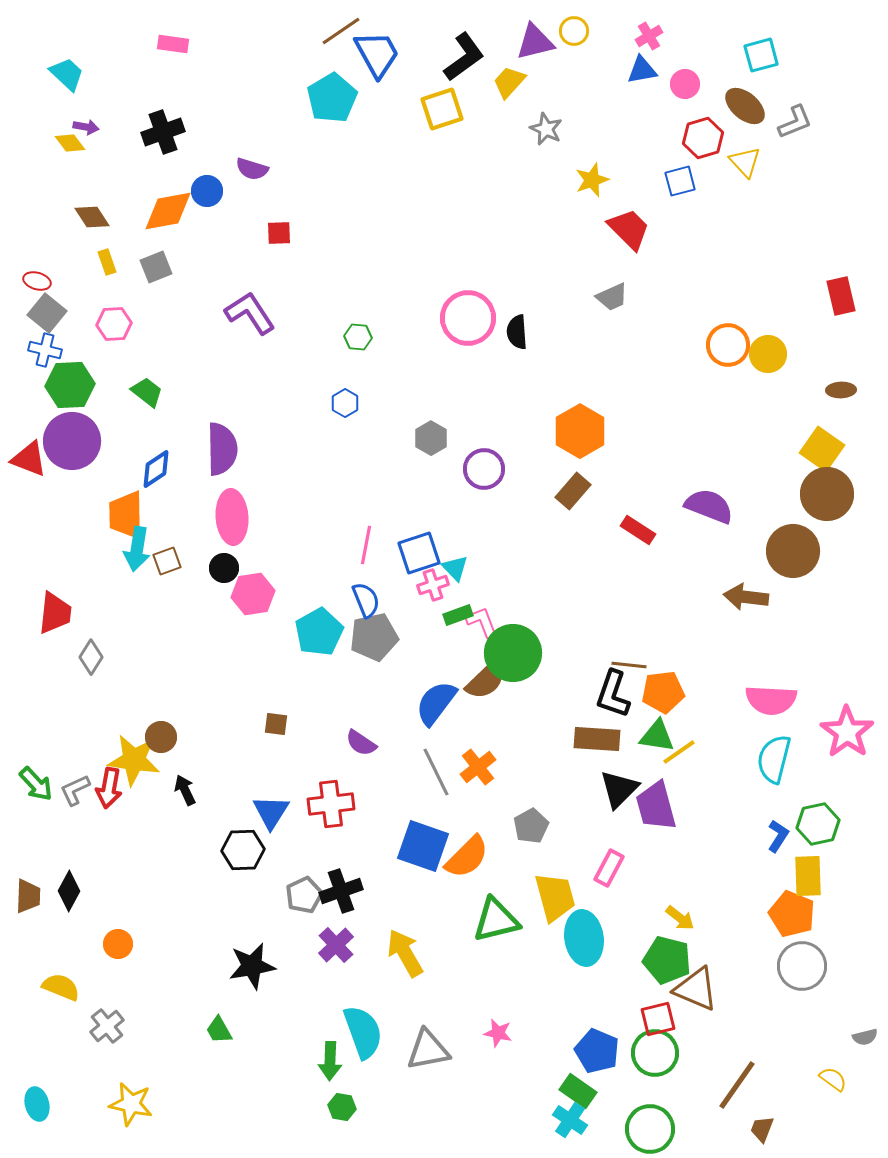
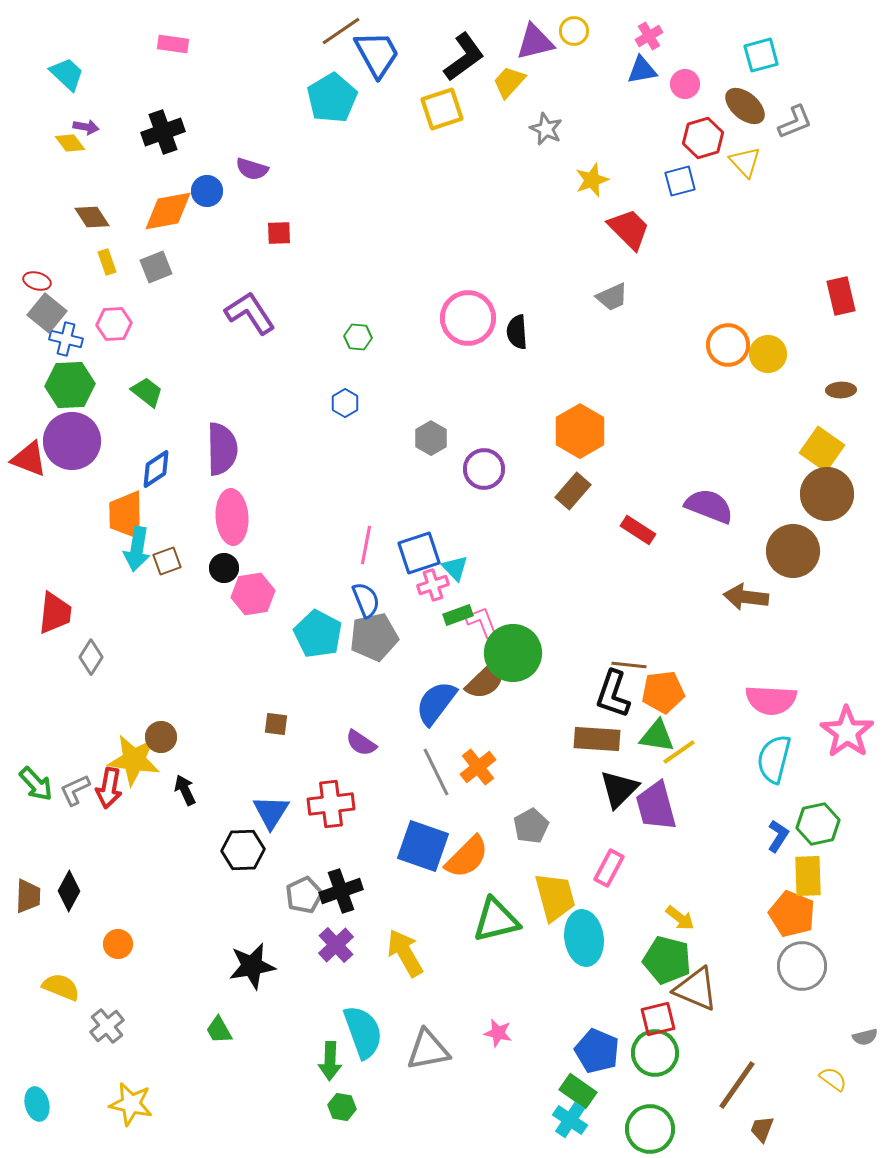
blue cross at (45, 350): moved 21 px right, 11 px up
cyan pentagon at (319, 632): moved 1 px left, 2 px down; rotated 15 degrees counterclockwise
